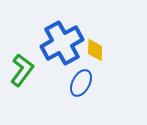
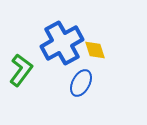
yellow diamond: rotated 20 degrees counterclockwise
green L-shape: moved 1 px left
